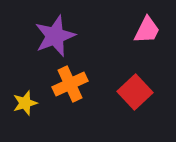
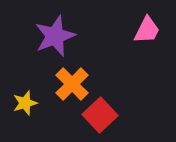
orange cross: moved 2 px right; rotated 20 degrees counterclockwise
red square: moved 35 px left, 23 px down
